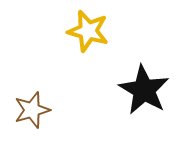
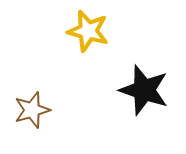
black star: rotated 12 degrees counterclockwise
